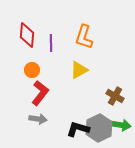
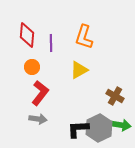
orange circle: moved 3 px up
black L-shape: rotated 20 degrees counterclockwise
